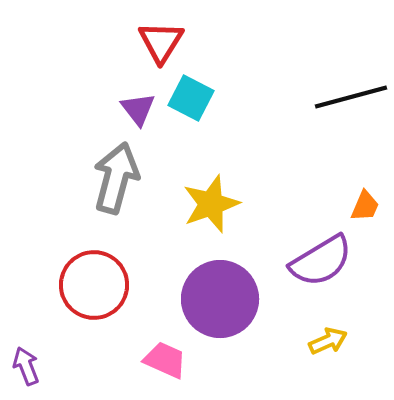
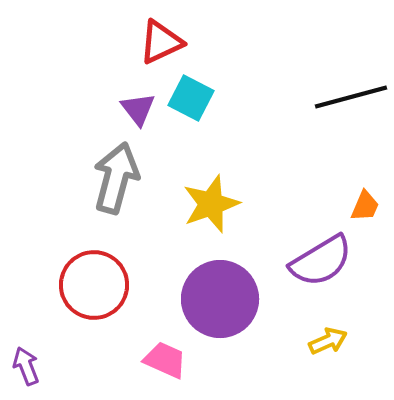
red triangle: rotated 33 degrees clockwise
